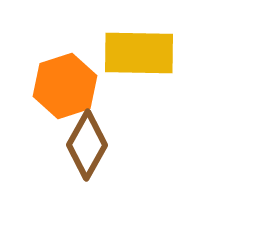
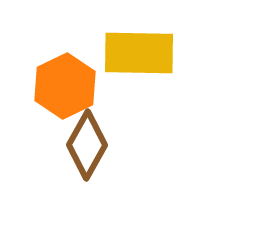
orange hexagon: rotated 8 degrees counterclockwise
